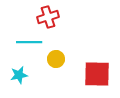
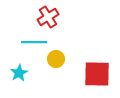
red cross: rotated 15 degrees counterclockwise
cyan line: moved 5 px right
cyan star: moved 2 px up; rotated 18 degrees counterclockwise
